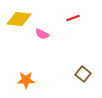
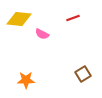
brown square: rotated 21 degrees clockwise
